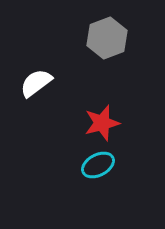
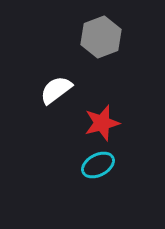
gray hexagon: moved 6 px left, 1 px up
white semicircle: moved 20 px right, 7 px down
